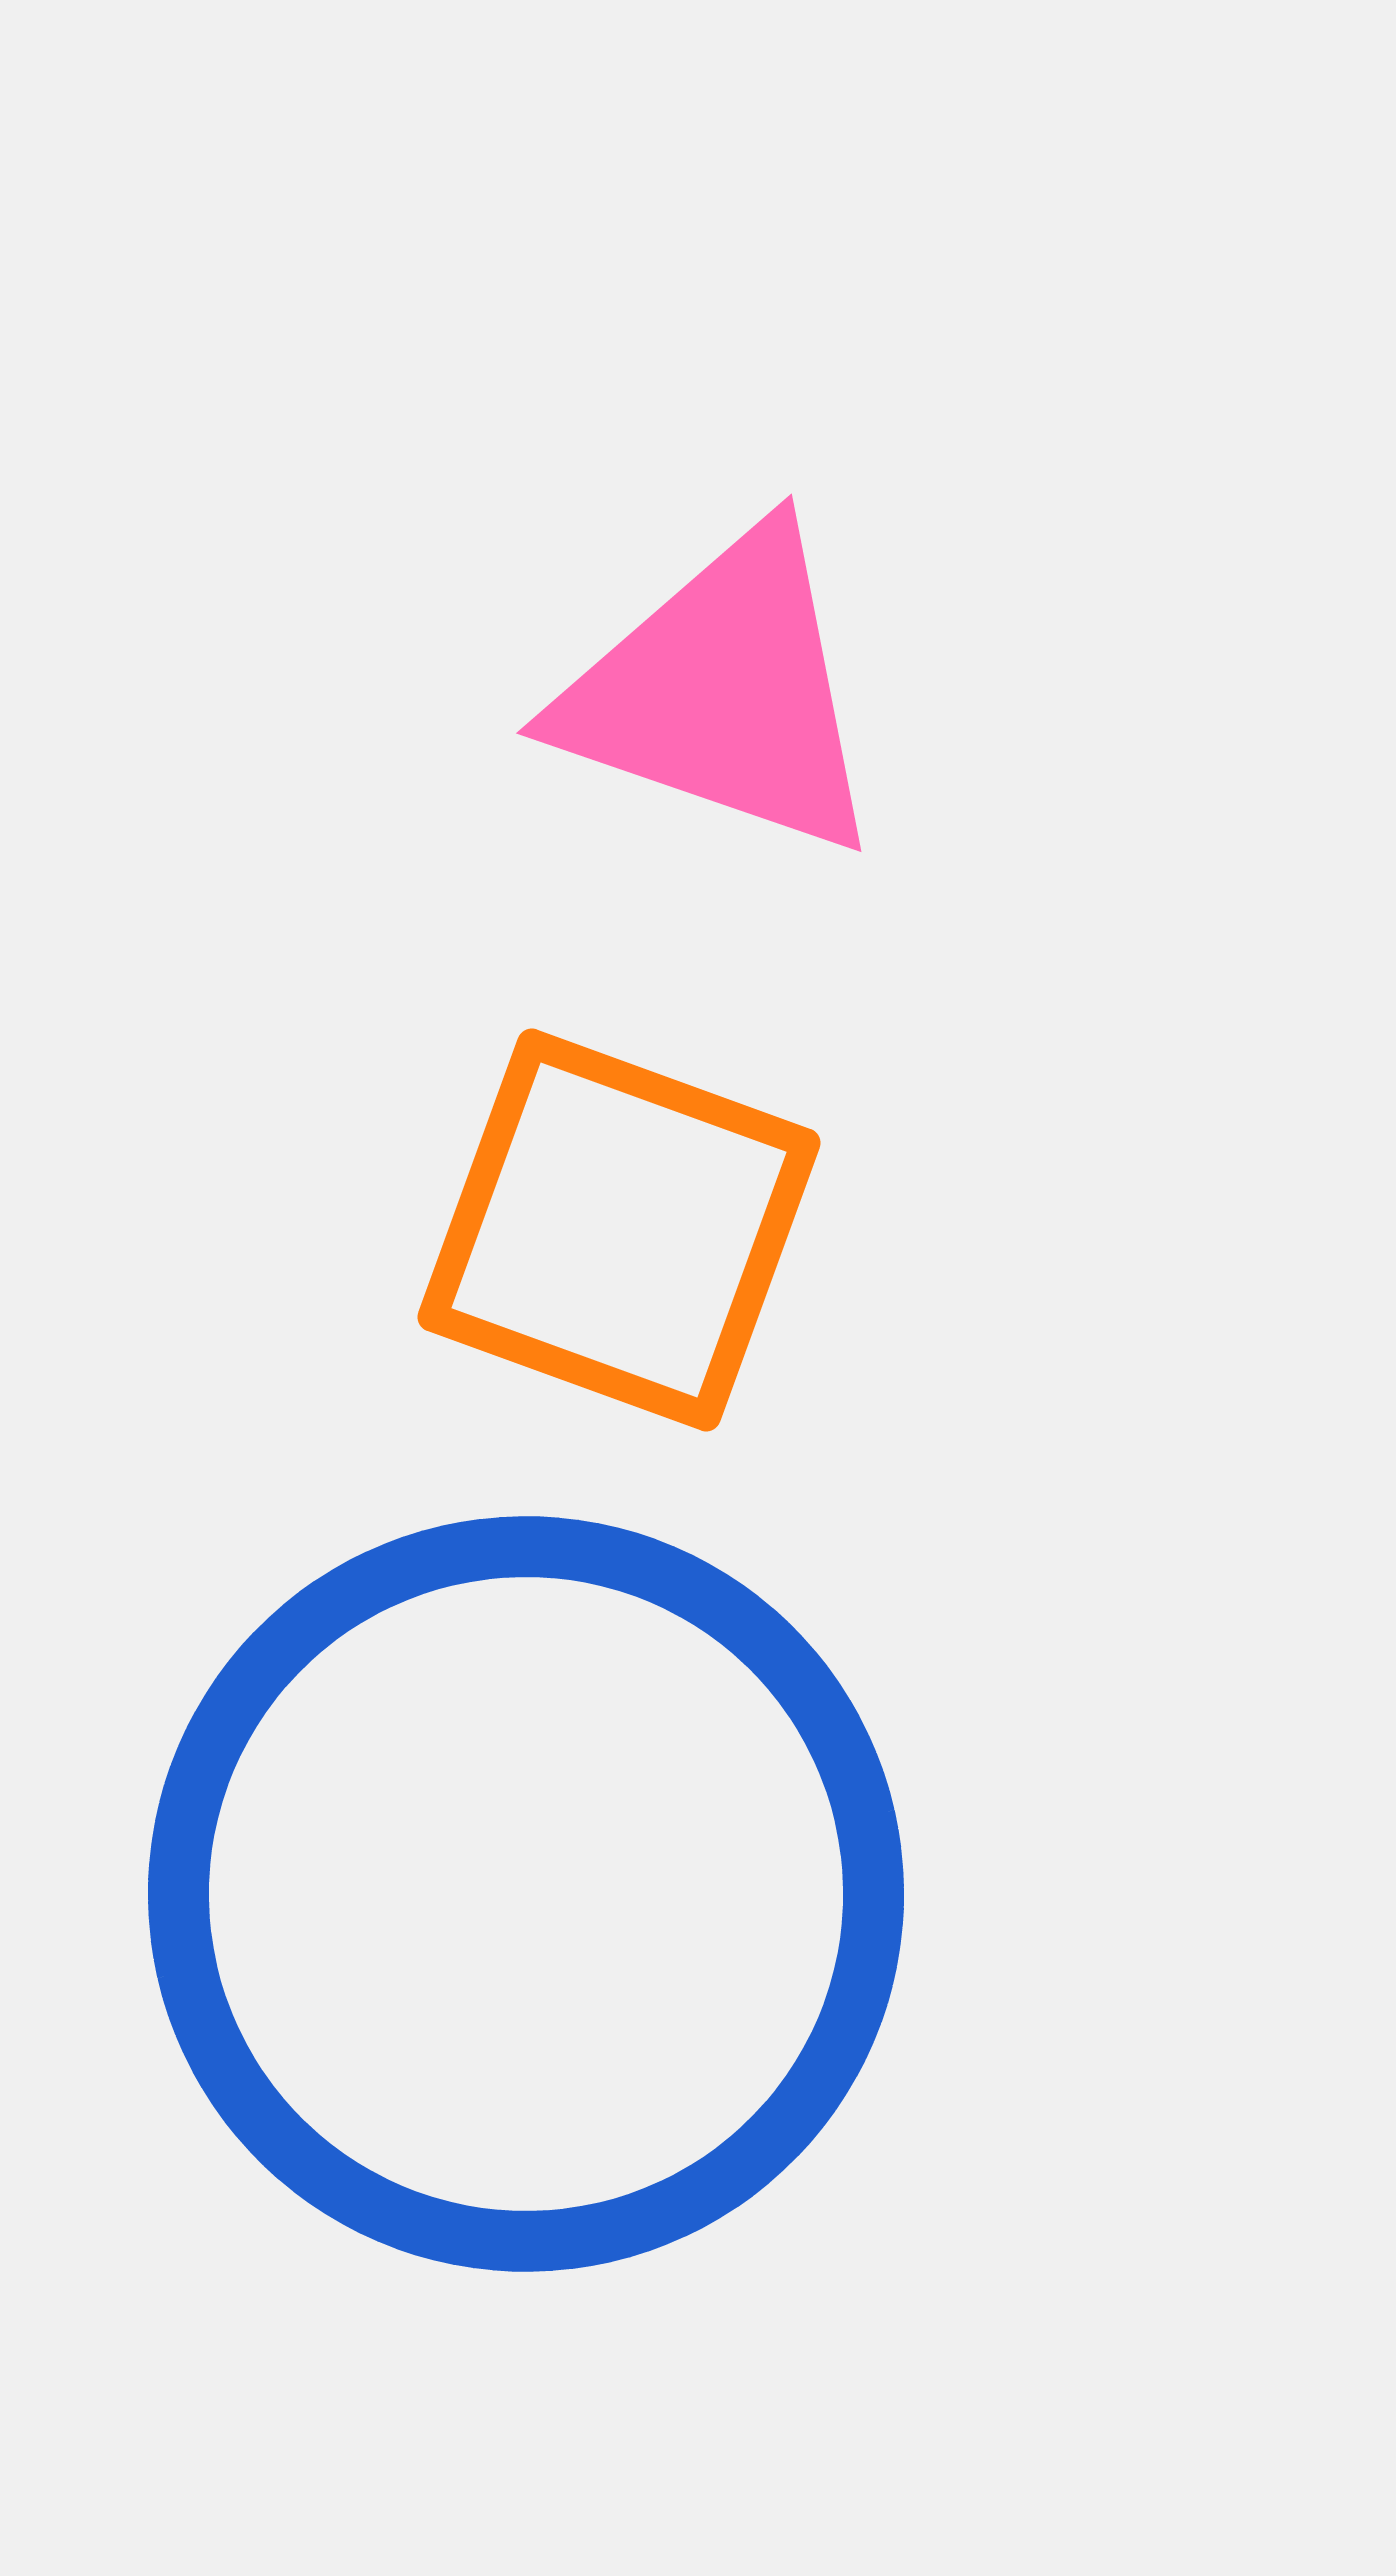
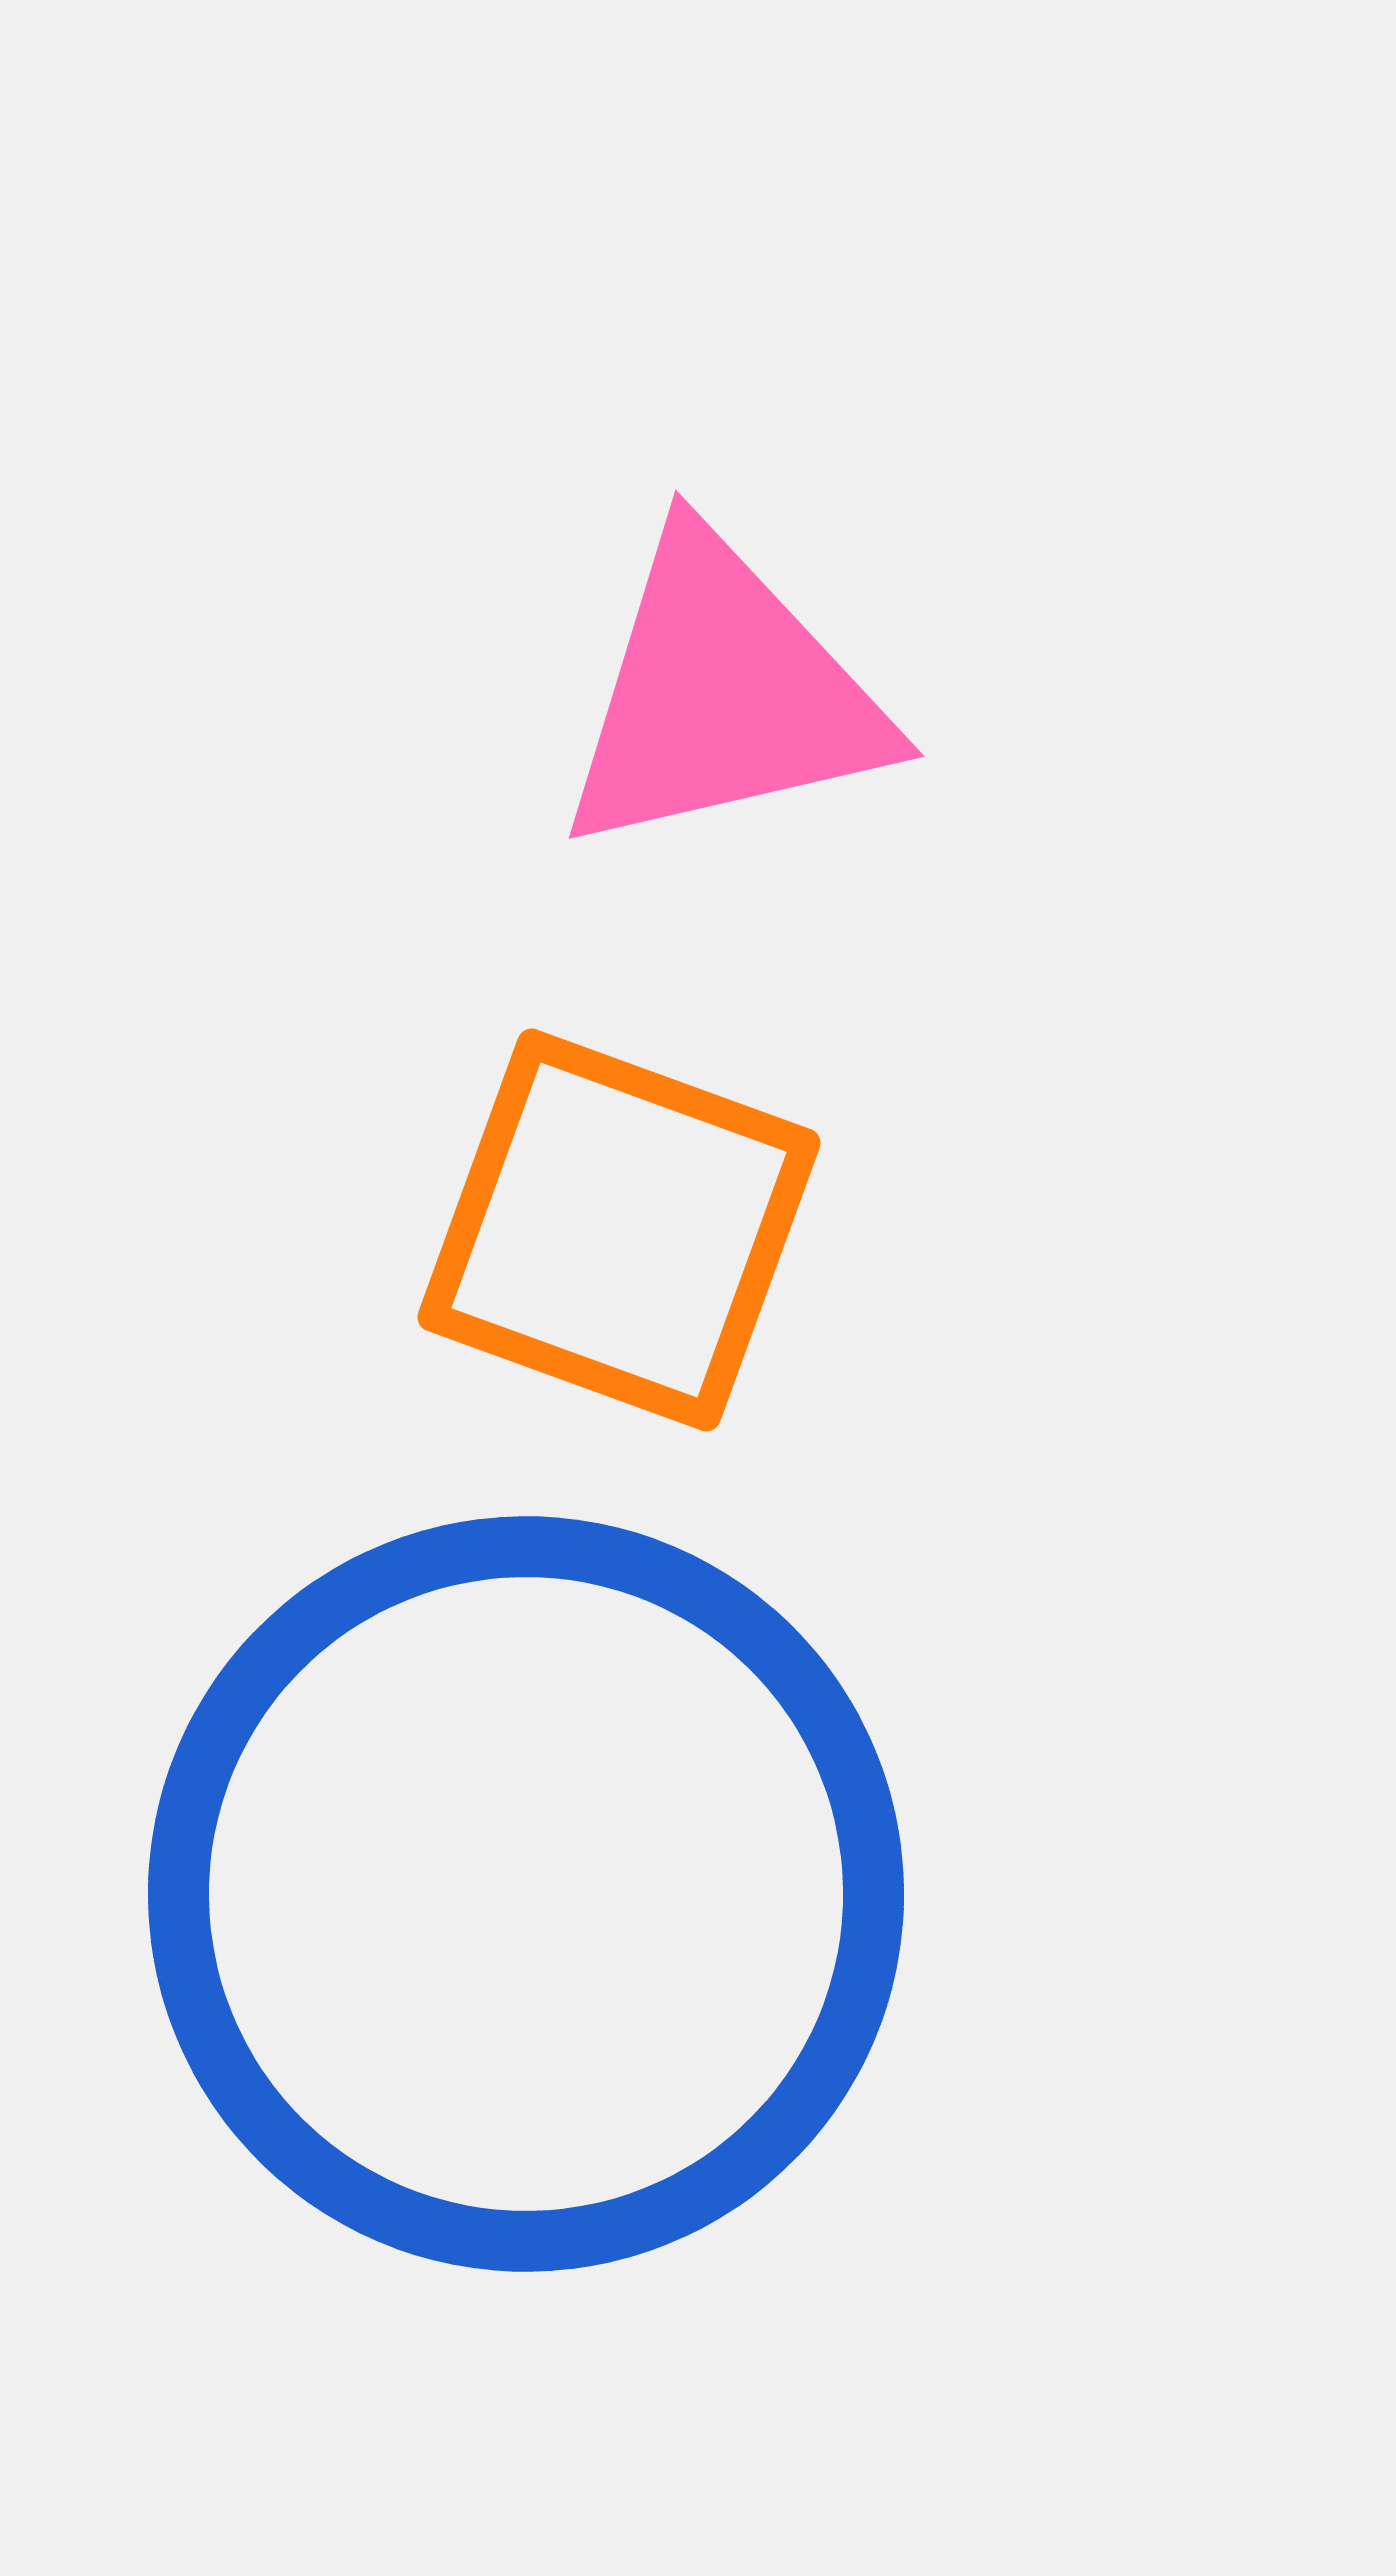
pink triangle: moved 2 px down; rotated 32 degrees counterclockwise
